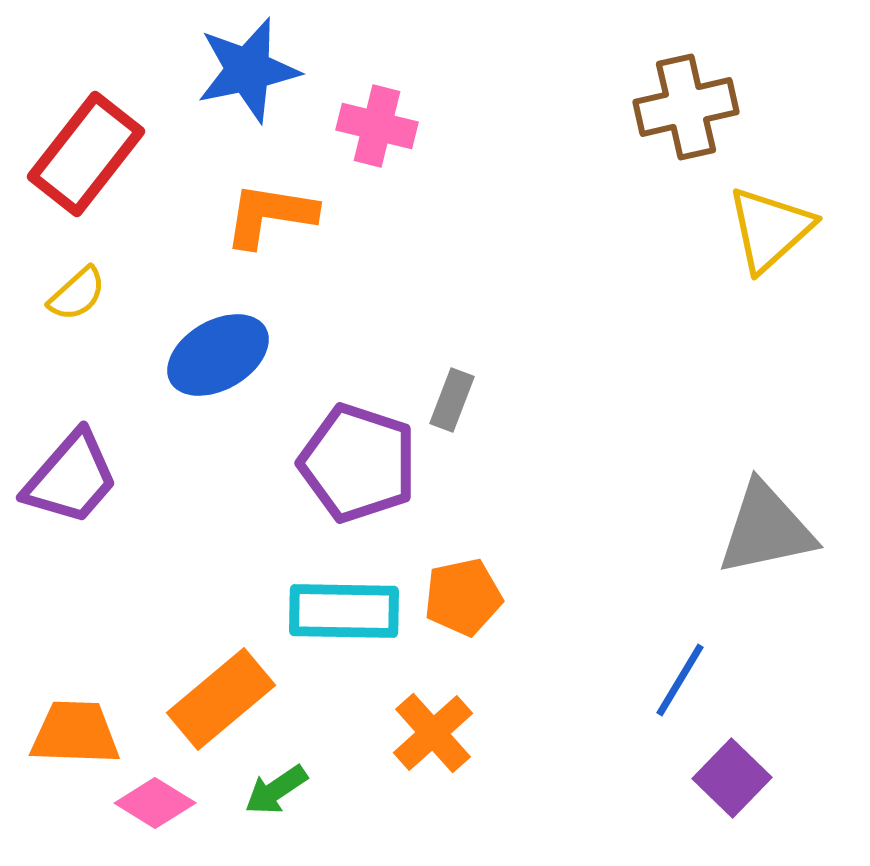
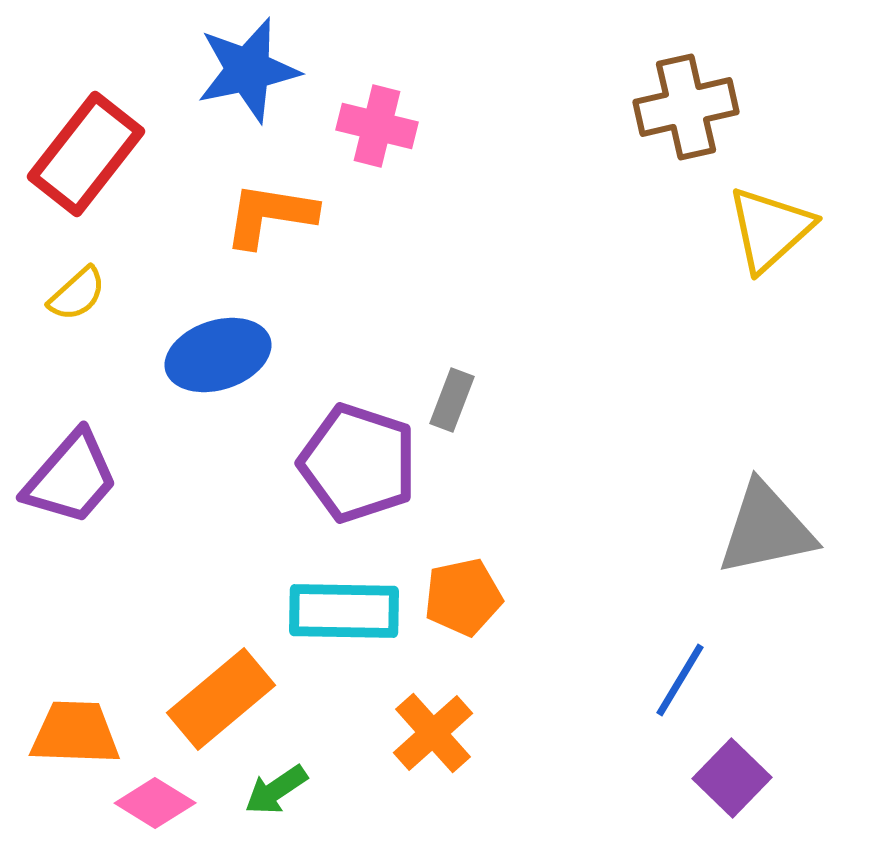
blue ellipse: rotated 12 degrees clockwise
